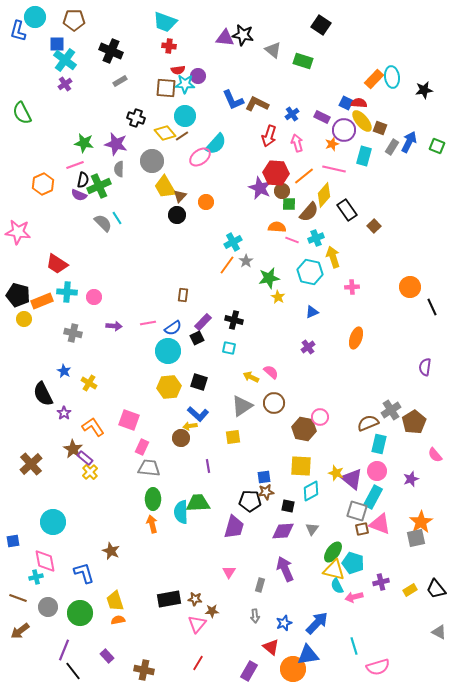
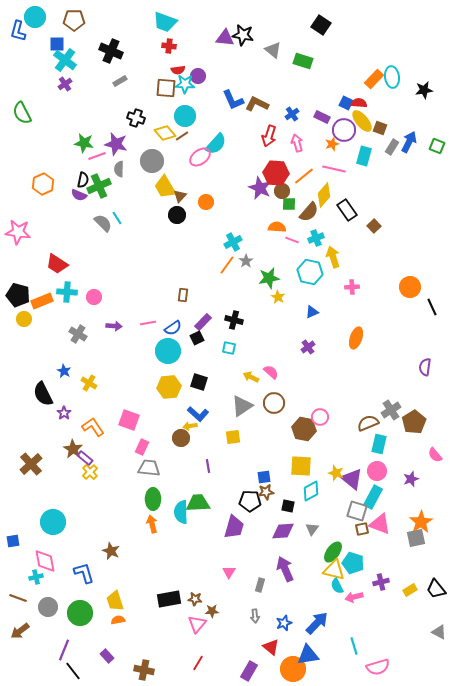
pink line at (75, 165): moved 22 px right, 9 px up
gray cross at (73, 333): moved 5 px right, 1 px down; rotated 18 degrees clockwise
